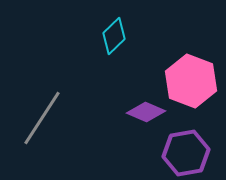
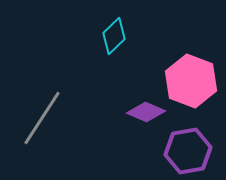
purple hexagon: moved 2 px right, 2 px up
